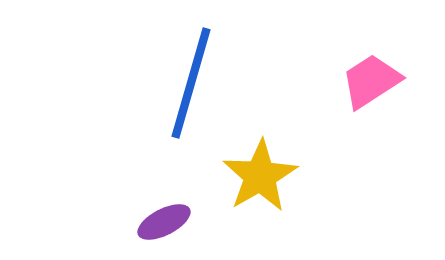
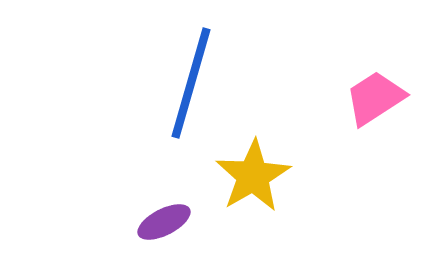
pink trapezoid: moved 4 px right, 17 px down
yellow star: moved 7 px left
